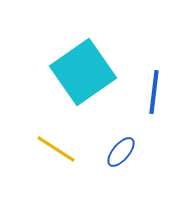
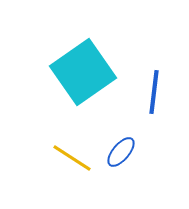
yellow line: moved 16 px right, 9 px down
